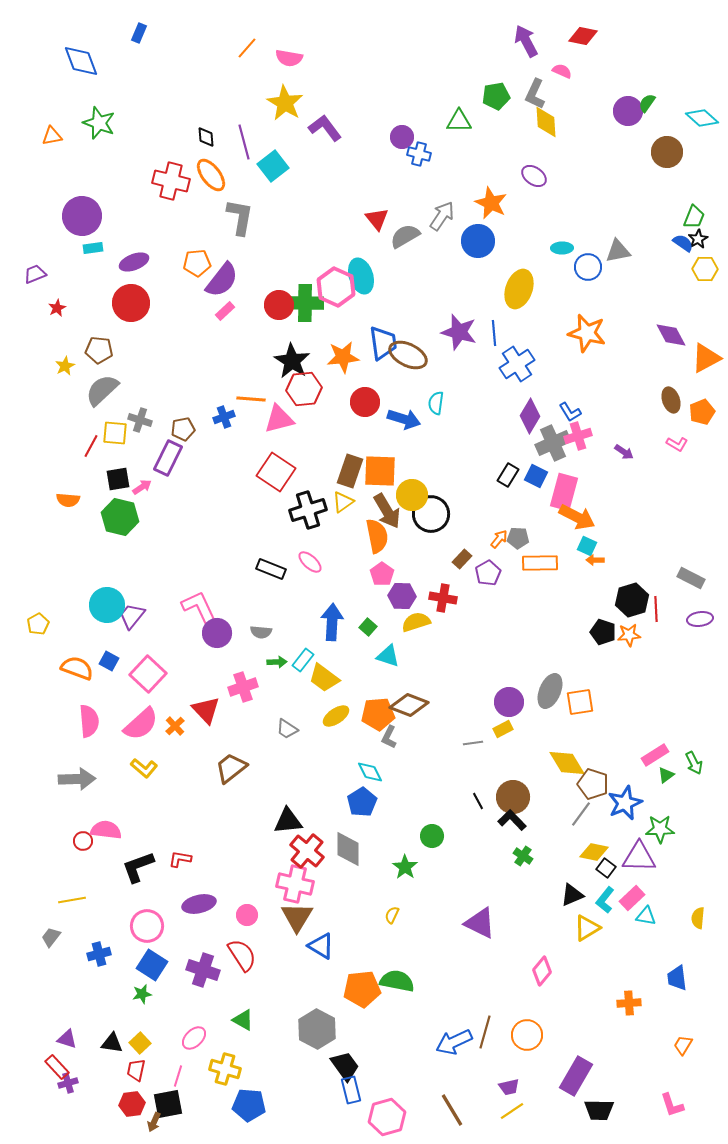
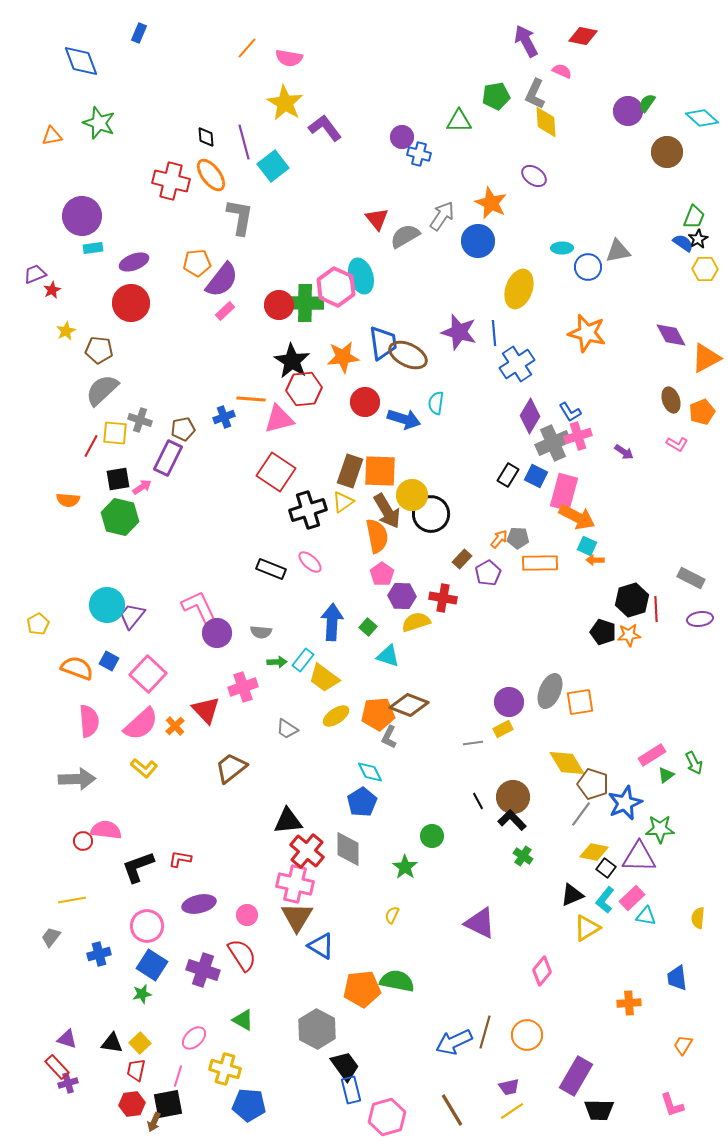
red star at (57, 308): moved 5 px left, 18 px up
yellow star at (65, 366): moved 1 px right, 35 px up
pink rectangle at (655, 755): moved 3 px left
